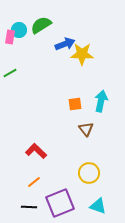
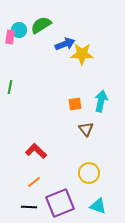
green line: moved 14 px down; rotated 48 degrees counterclockwise
